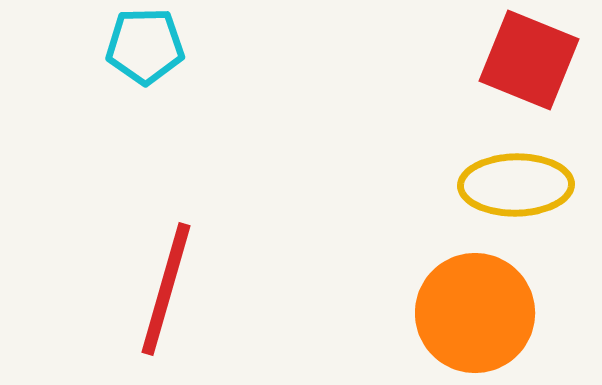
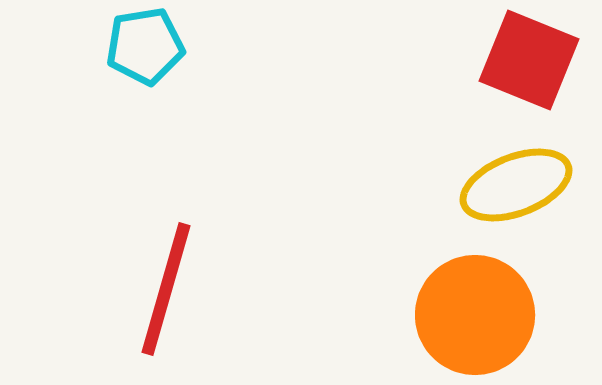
cyan pentagon: rotated 8 degrees counterclockwise
yellow ellipse: rotated 20 degrees counterclockwise
orange circle: moved 2 px down
